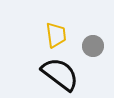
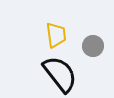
black semicircle: rotated 15 degrees clockwise
